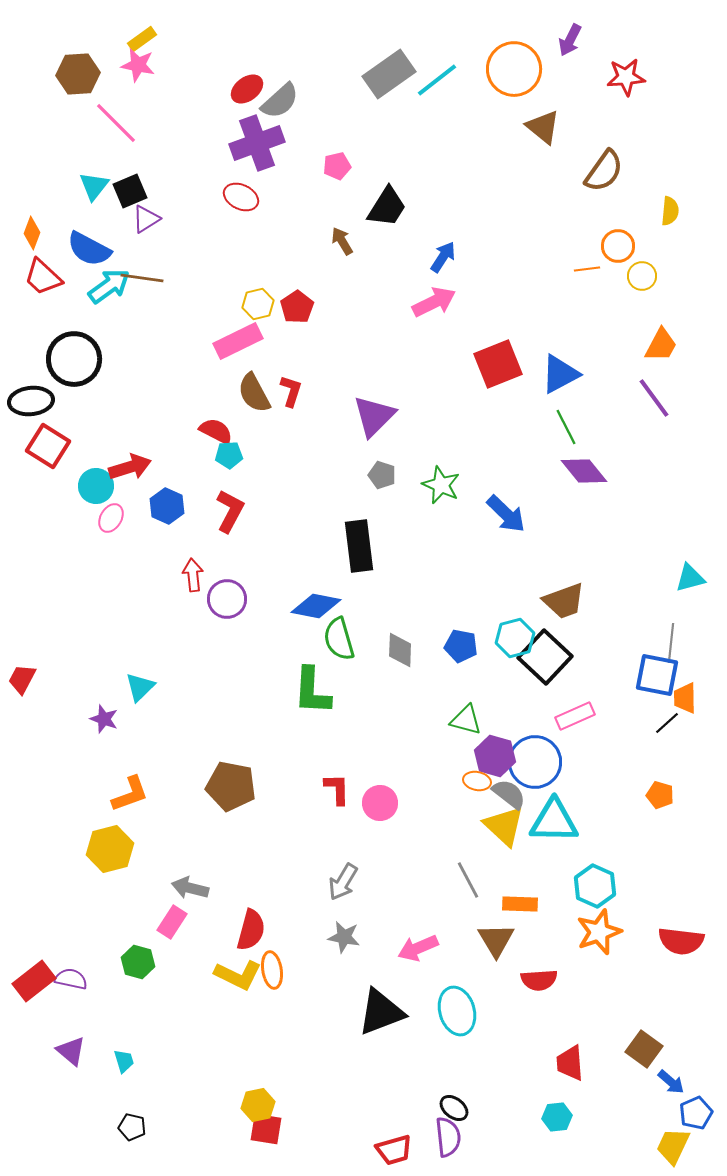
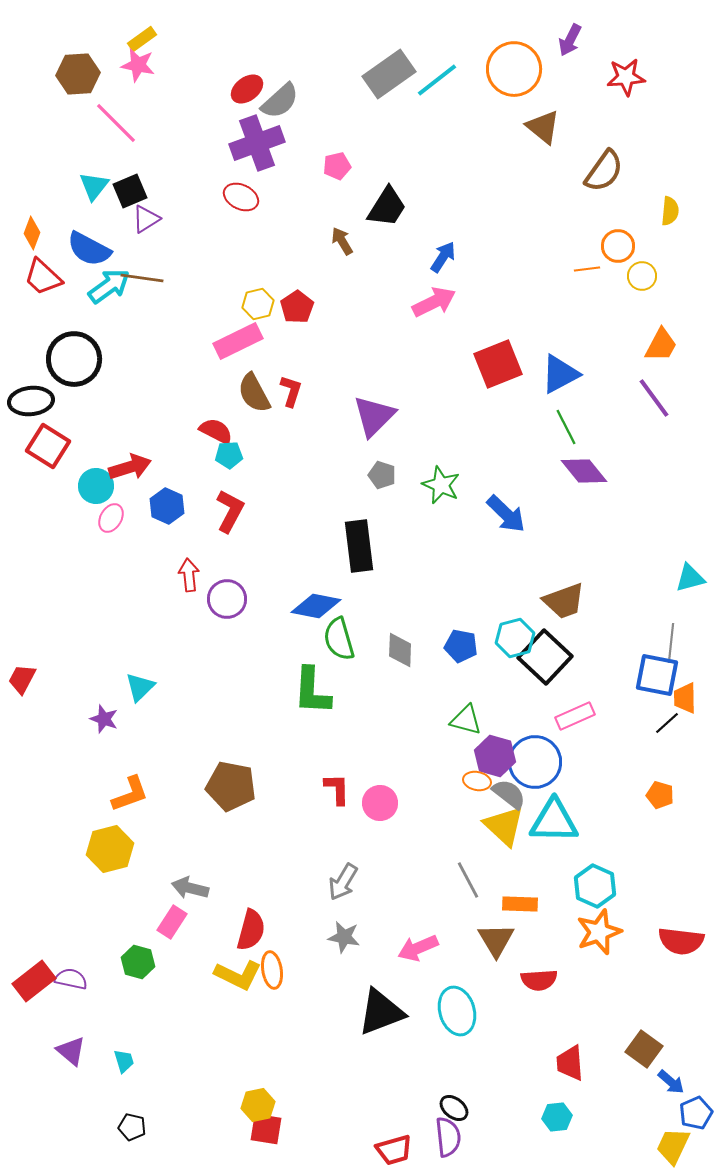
red arrow at (193, 575): moved 4 px left
